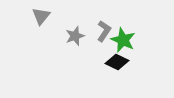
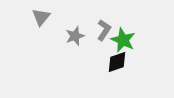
gray triangle: moved 1 px down
gray L-shape: moved 1 px up
black diamond: rotated 45 degrees counterclockwise
